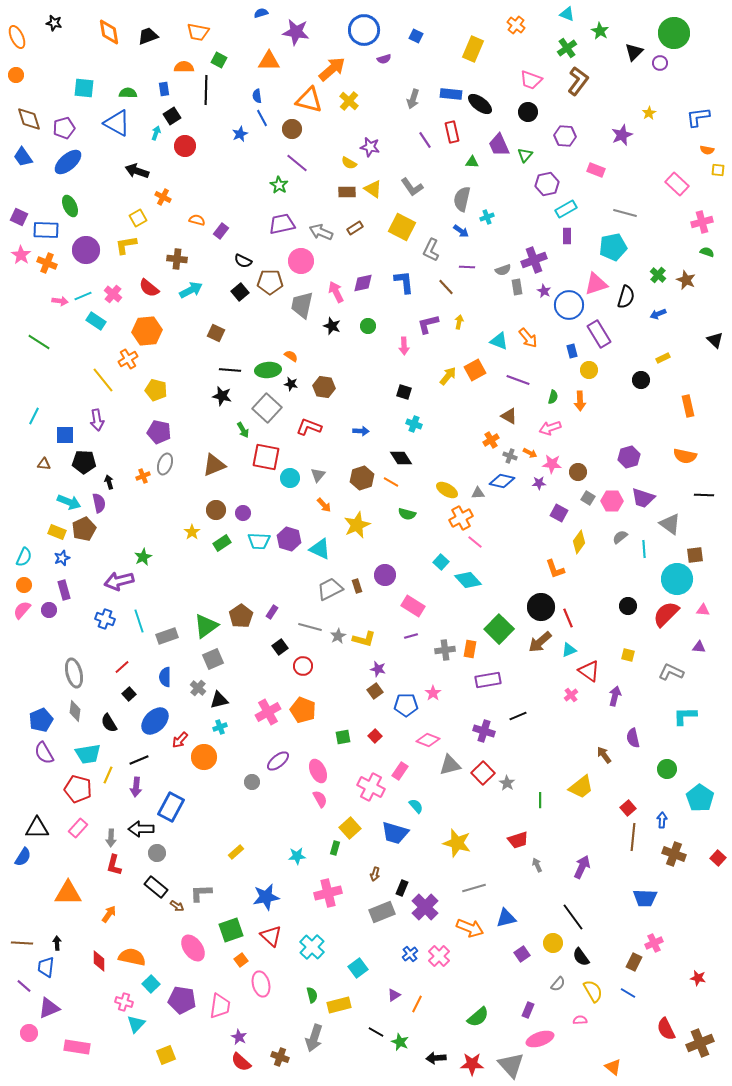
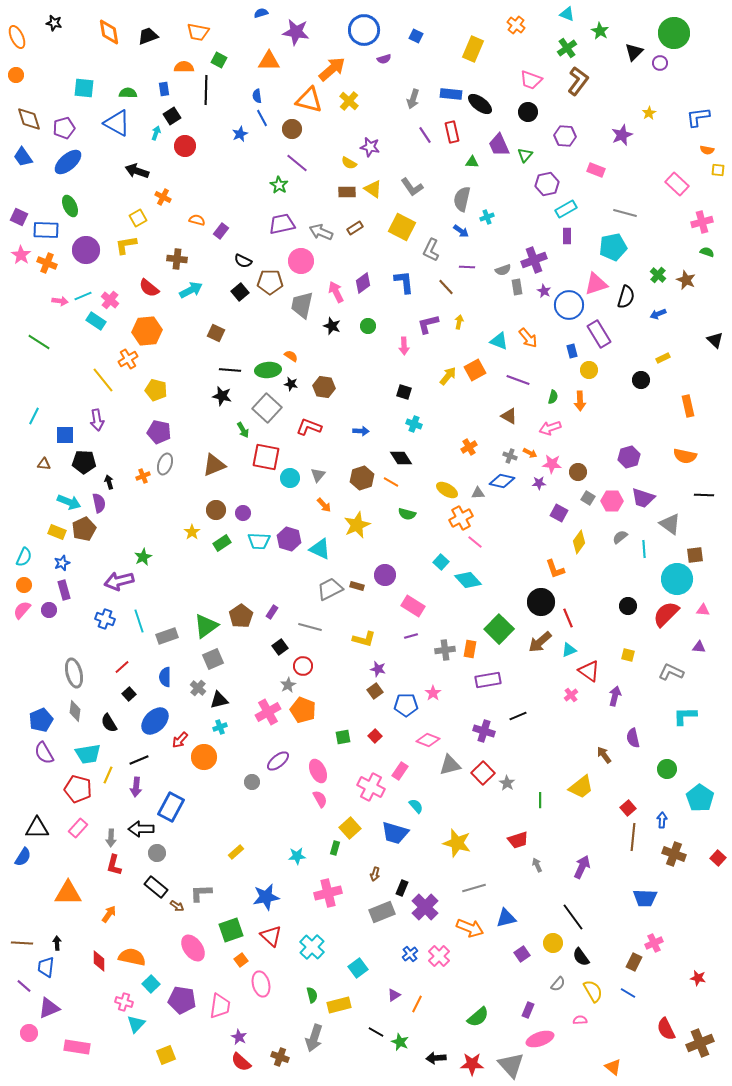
purple line at (425, 140): moved 5 px up
purple diamond at (363, 283): rotated 25 degrees counterclockwise
pink cross at (113, 294): moved 3 px left, 6 px down
orange cross at (491, 440): moved 22 px left, 7 px down
blue star at (62, 558): moved 5 px down
brown rectangle at (357, 586): rotated 56 degrees counterclockwise
black circle at (541, 607): moved 5 px up
gray star at (338, 636): moved 50 px left, 49 px down
